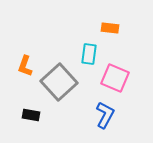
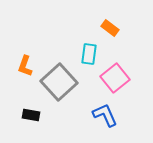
orange rectangle: rotated 30 degrees clockwise
pink square: rotated 28 degrees clockwise
blue L-shape: rotated 52 degrees counterclockwise
